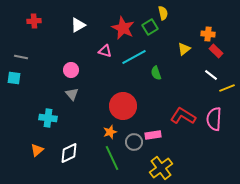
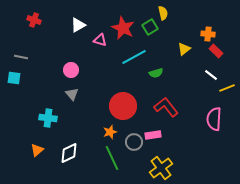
red cross: moved 1 px up; rotated 24 degrees clockwise
pink triangle: moved 5 px left, 11 px up
green semicircle: rotated 88 degrees counterclockwise
red L-shape: moved 17 px left, 9 px up; rotated 20 degrees clockwise
